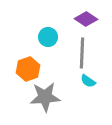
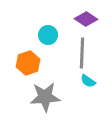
cyan circle: moved 2 px up
orange hexagon: moved 6 px up
